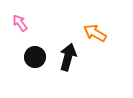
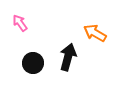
black circle: moved 2 px left, 6 px down
